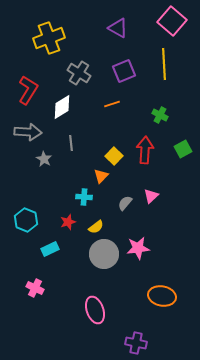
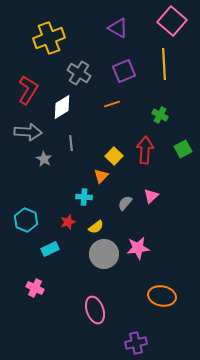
purple cross: rotated 25 degrees counterclockwise
